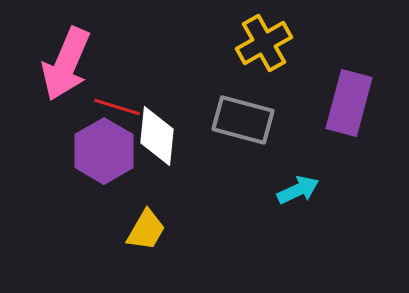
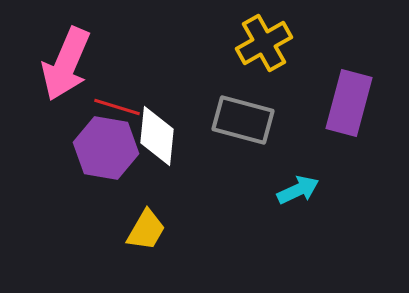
purple hexagon: moved 2 px right, 3 px up; rotated 20 degrees counterclockwise
